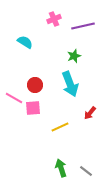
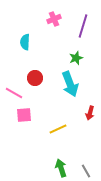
purple line: rotated 60 degrees counterclockwise
cyan semicircle: rotated 119 degrees counterclockwise
green star: moved 2 px right, 2 px down
red circle: moved 7 px up
pink line: moved 5 px up
pink square: moved 9 px left, 7 px down
red arrow: rotated 24 degrees counterclockwise
yellow line: moved 2 px left, 2 px down
gray line: rotated 24 degrees clockwise
